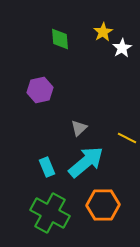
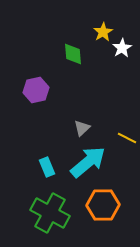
green diamond: moved 13 px right, 15 px down
purple hexagon: moved 4 px left
gray triangle: moved 3 px right
cyan arrow: moved 2 px right
